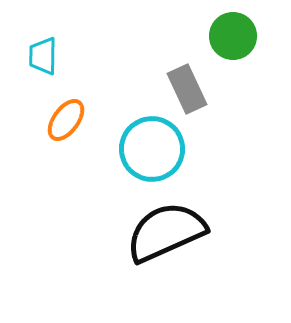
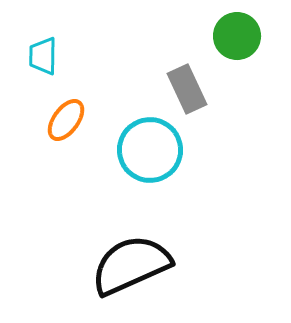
green circle: moved 4 px right
cyan circle: moved 2 px left, 1 px down
black semicircle: moved 35 px left, 33 px down
